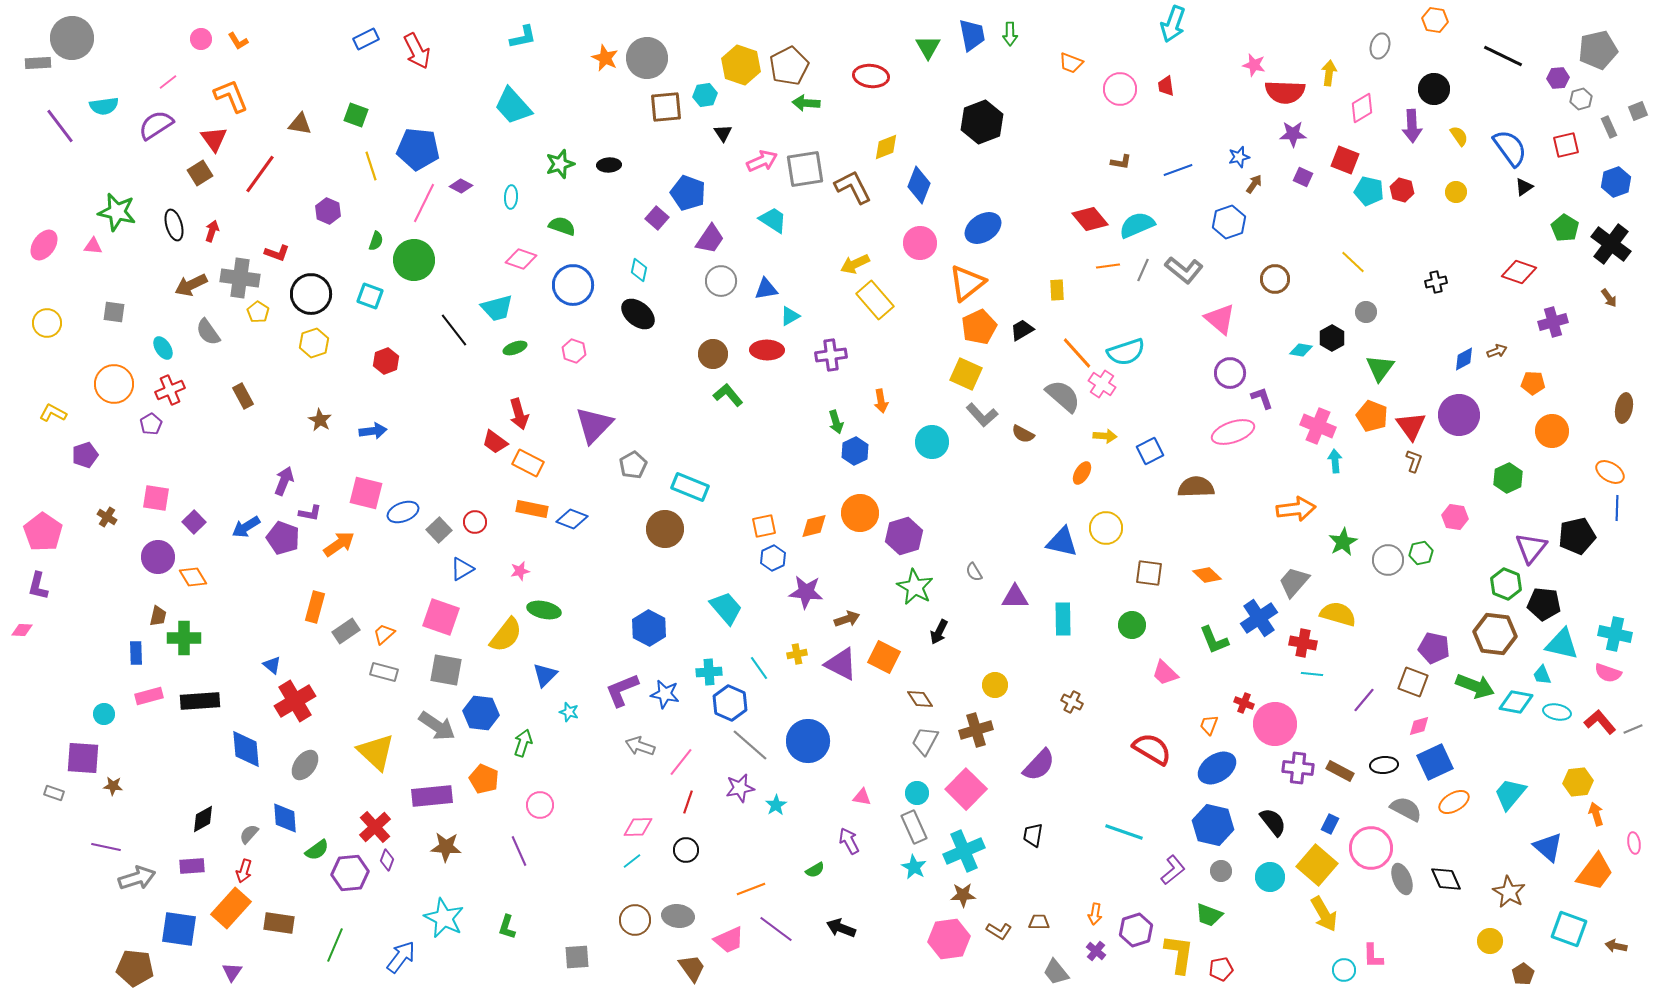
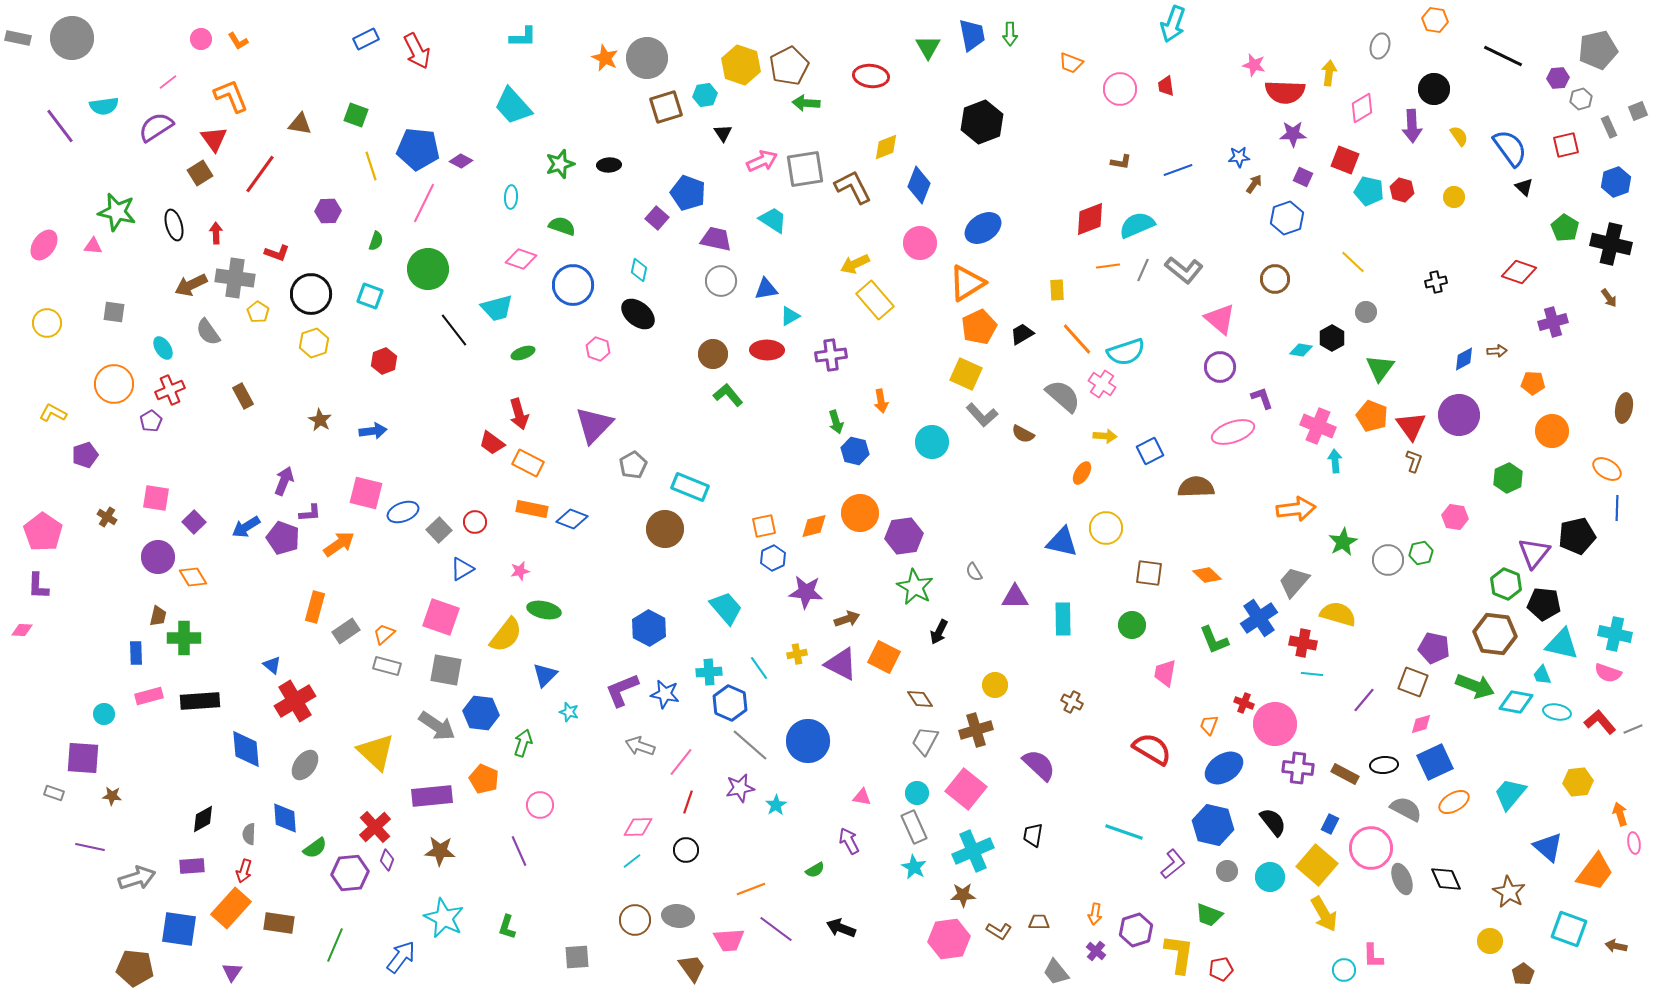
cyan L-shape at (523, 37): rotated 12 degrees clockwise
gray rectangle at (38, 63): moved 20 px left, 25 px up; rotated 15 degrees clockwise
brown square at (666, 107): rotated 12 degrees counterclockwise
purple semicircle at (156, 125): moved 2 px down
blue star at (1239, 157): rotated 10 degrees clockwise
purple diamond at (461, 186): moved 25 px up
black triangle at (1524, 187): rotated 42 degrees counterclockwise
yellow circle at (1456, 192): moved 2 px left, 5 px down
purple hexagon at (328, 211): rotated 25 degrees counterclockwise
red diamond at (1090, 219): rotated 72 degrees counterclockwise
blue hexagon at (1229, 222): moved 58 px right, 4 px up
red arrow at (212, 231): moved 4 px right, 2 px down; rotated 20 degrees counterclockwise
purple trapezoid at (710, 239): moved 6 px right; rotated 112 degrees counterclockwise
black cross at (1611, 244): rotated 24 degrees counterclockwise
green circle at (414, 260): moved 14 px right, 9 px down
gray cross at (240, 278): moved 5 px left
orange triangle at (967, 283): rotated 6 degrees clockwise
black trapezoid at (1022, 330): moved 4 px down
green ellipse at (515, 348): moved 8 px right, 5 px down
pink hexagon at (574, 351): moved 24 px right, 2 px up
brown arrow at (1497, 351): rotated 18 degrees clockwise
orange line at (1077, 353): moved 14 px up
red hexagon at (386, 361): moved 2 px left
purple circle at (1230, 373): moved 10 px left, 6 px up
purple pentagon at (151, 424): moved 3 px up
red trapezoid at (495, 442): moved 3 px left, 1 px down
blue hexagon at (855, 451): rotated 20 degrees counterclockwise
orange ellipse at (1610, 472): moved 3 px left, 3 px up
purple L-shape at (310, 513): rotated 15 degrees counterclockwise
purple hexagon at (904, 536): rotated 9 degrees clockwise
purple triangle at (1531, 548): moved 3 px right, 5 px down
purple L-shape at (38, 586): rotated 12 degrees counterclockwise
gray rectangle at (384, 672): moved 3 px right, 6 px up
pink trapezoid at (1165, 673): rotated 56 degrees clockwise
pink diamond at (1419, 726): moved 2 px right, 2 px up
purple semicircle at (1039, 765): rotated 90 degrees counterclockwise
blue ellipse at (1217, 768): moved 7 px right
brown rectangle at (1340, 771): moved 5 px right, 3 px down
brown star at (113, 786): moved 1 px left, 10 px down
pink square at (966, 789): rotated 6 degrees counterclockwise
orange arrow at (1596, 814): moved 24 px right
gray semicircle at (249, 834): rotated 40 degrees counterclockwise
purple line at (106, 847): moved 16 px left
brown star at (446, 847): moved 6 px left, 4 px down
green semicircle at (317, 850): moved 2 px left, 2 px up
cyan cross at (964, 851): moved 9 px right
purple L-shape at (1173, 870): moved 6 px up
gray circle at (1221, 871): moved 6 px right
pink trapezoid at (729, 940): rotated 20 degrees clockwise
